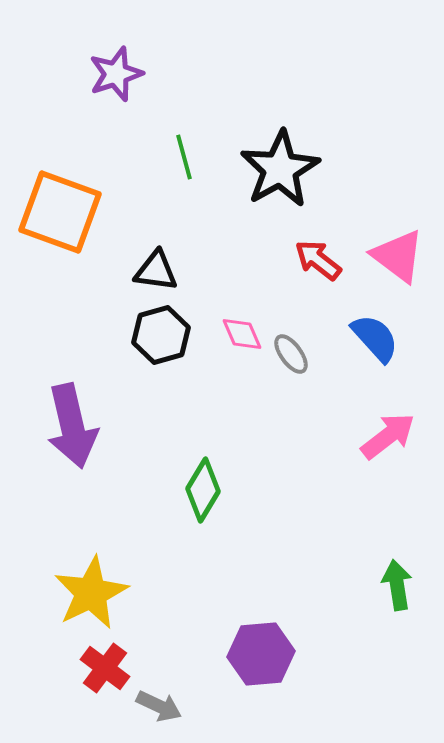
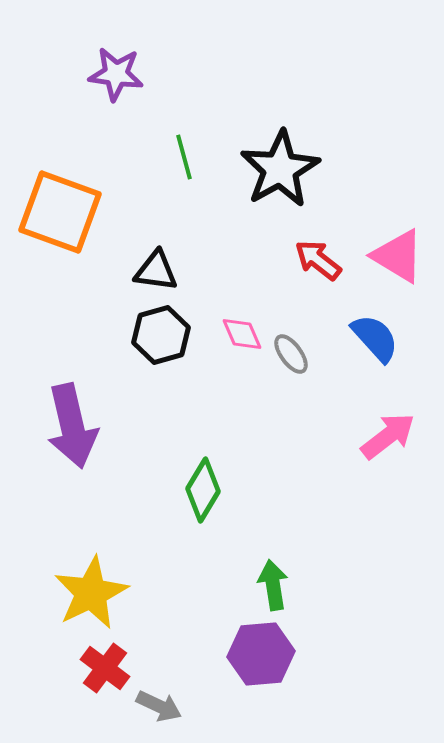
purple star: rotated 26 degrees clockwise
pink triangle: rotated 6 degrees counterclockwise
green arrow: moved 124 px left
